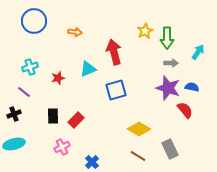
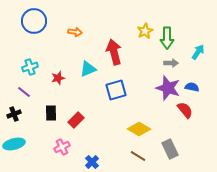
black rectangle: moved 2 px left, 3 px up
